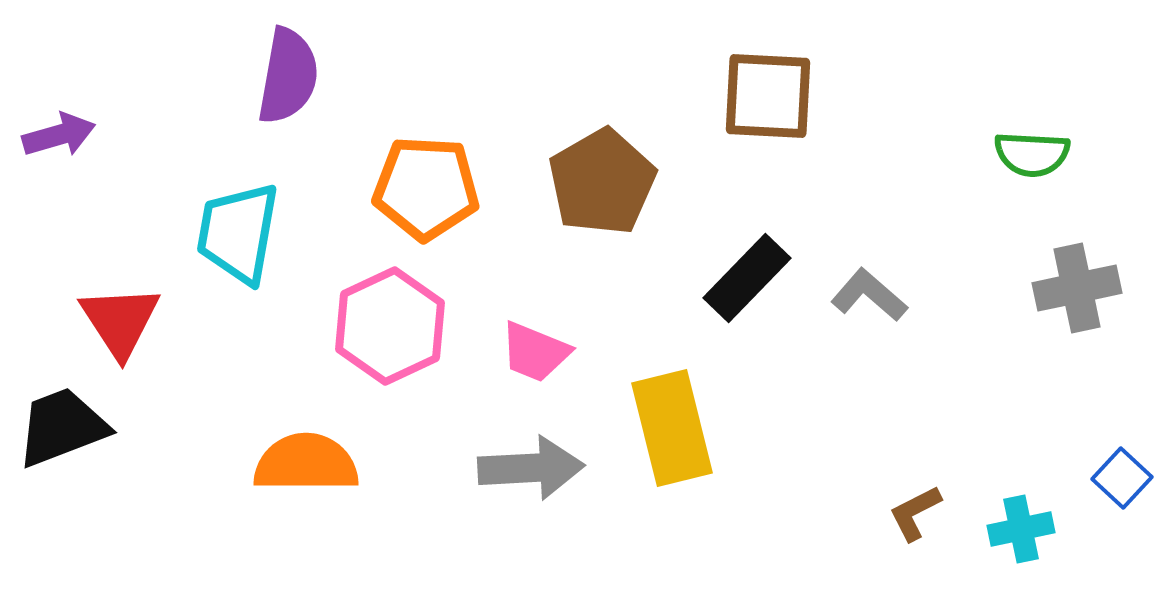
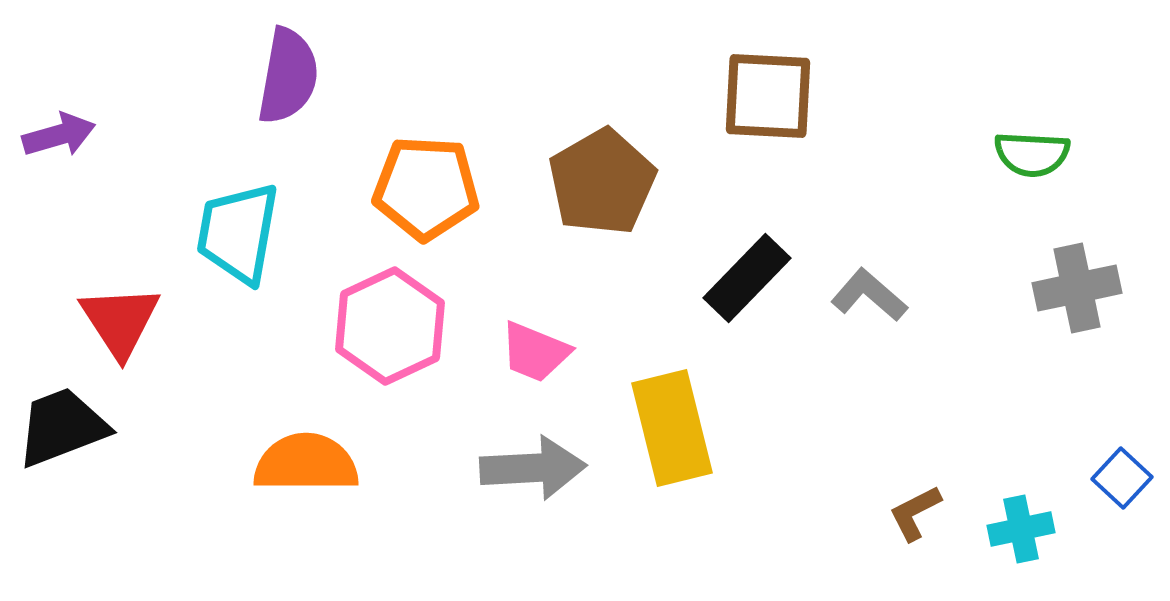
gray arrow: moved 2 px right
